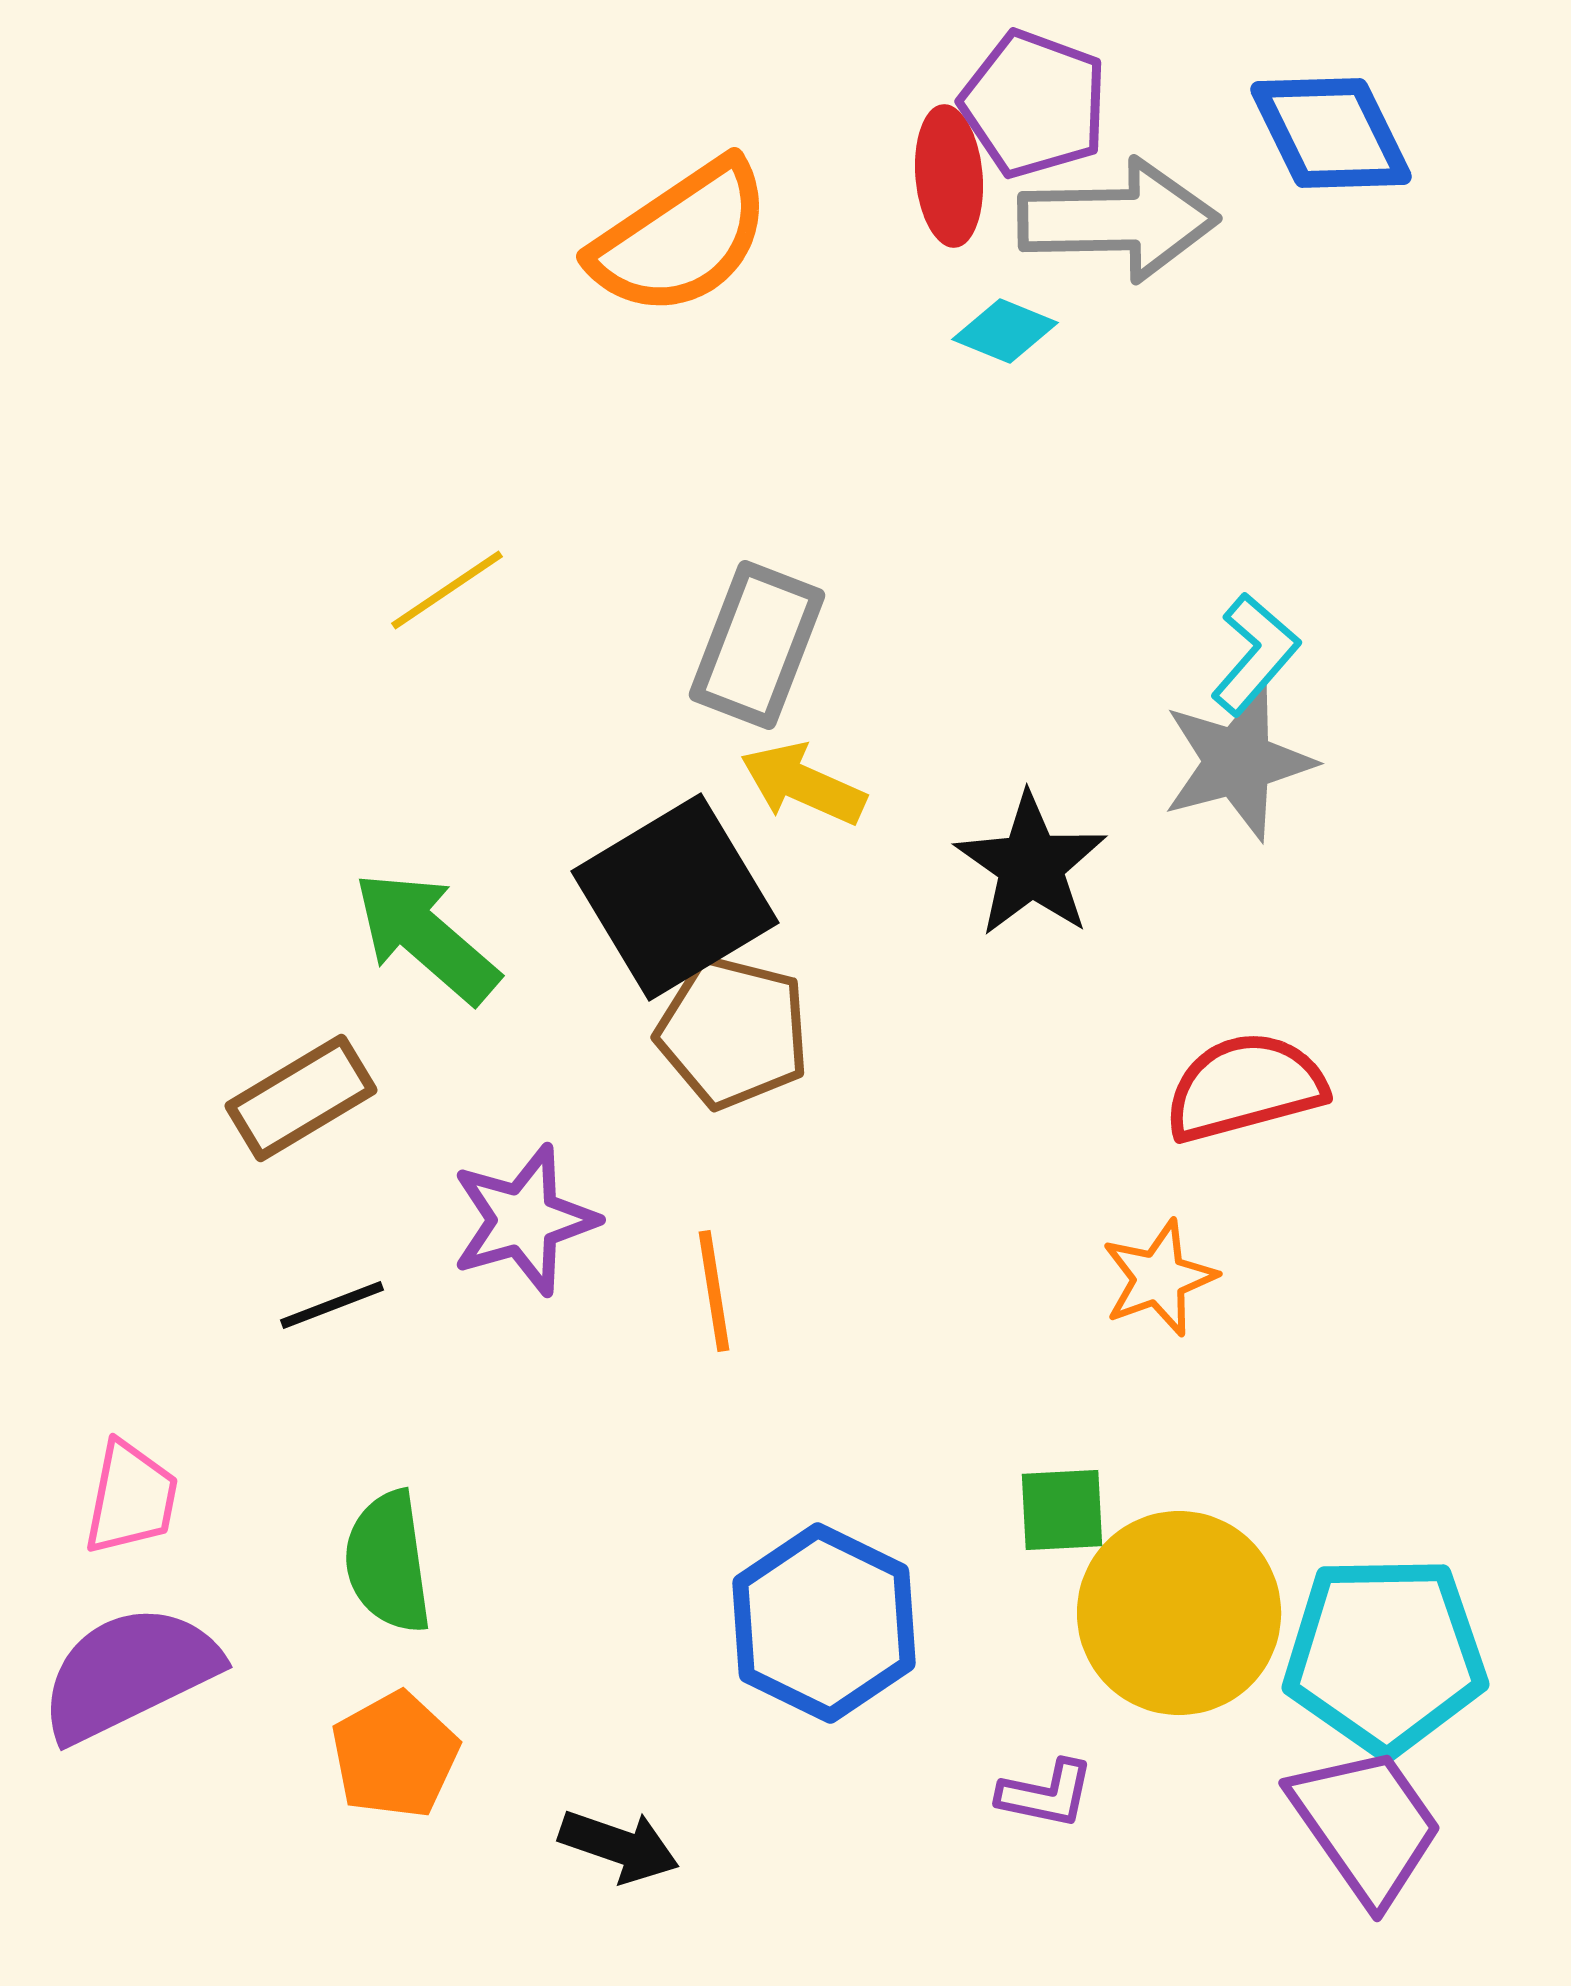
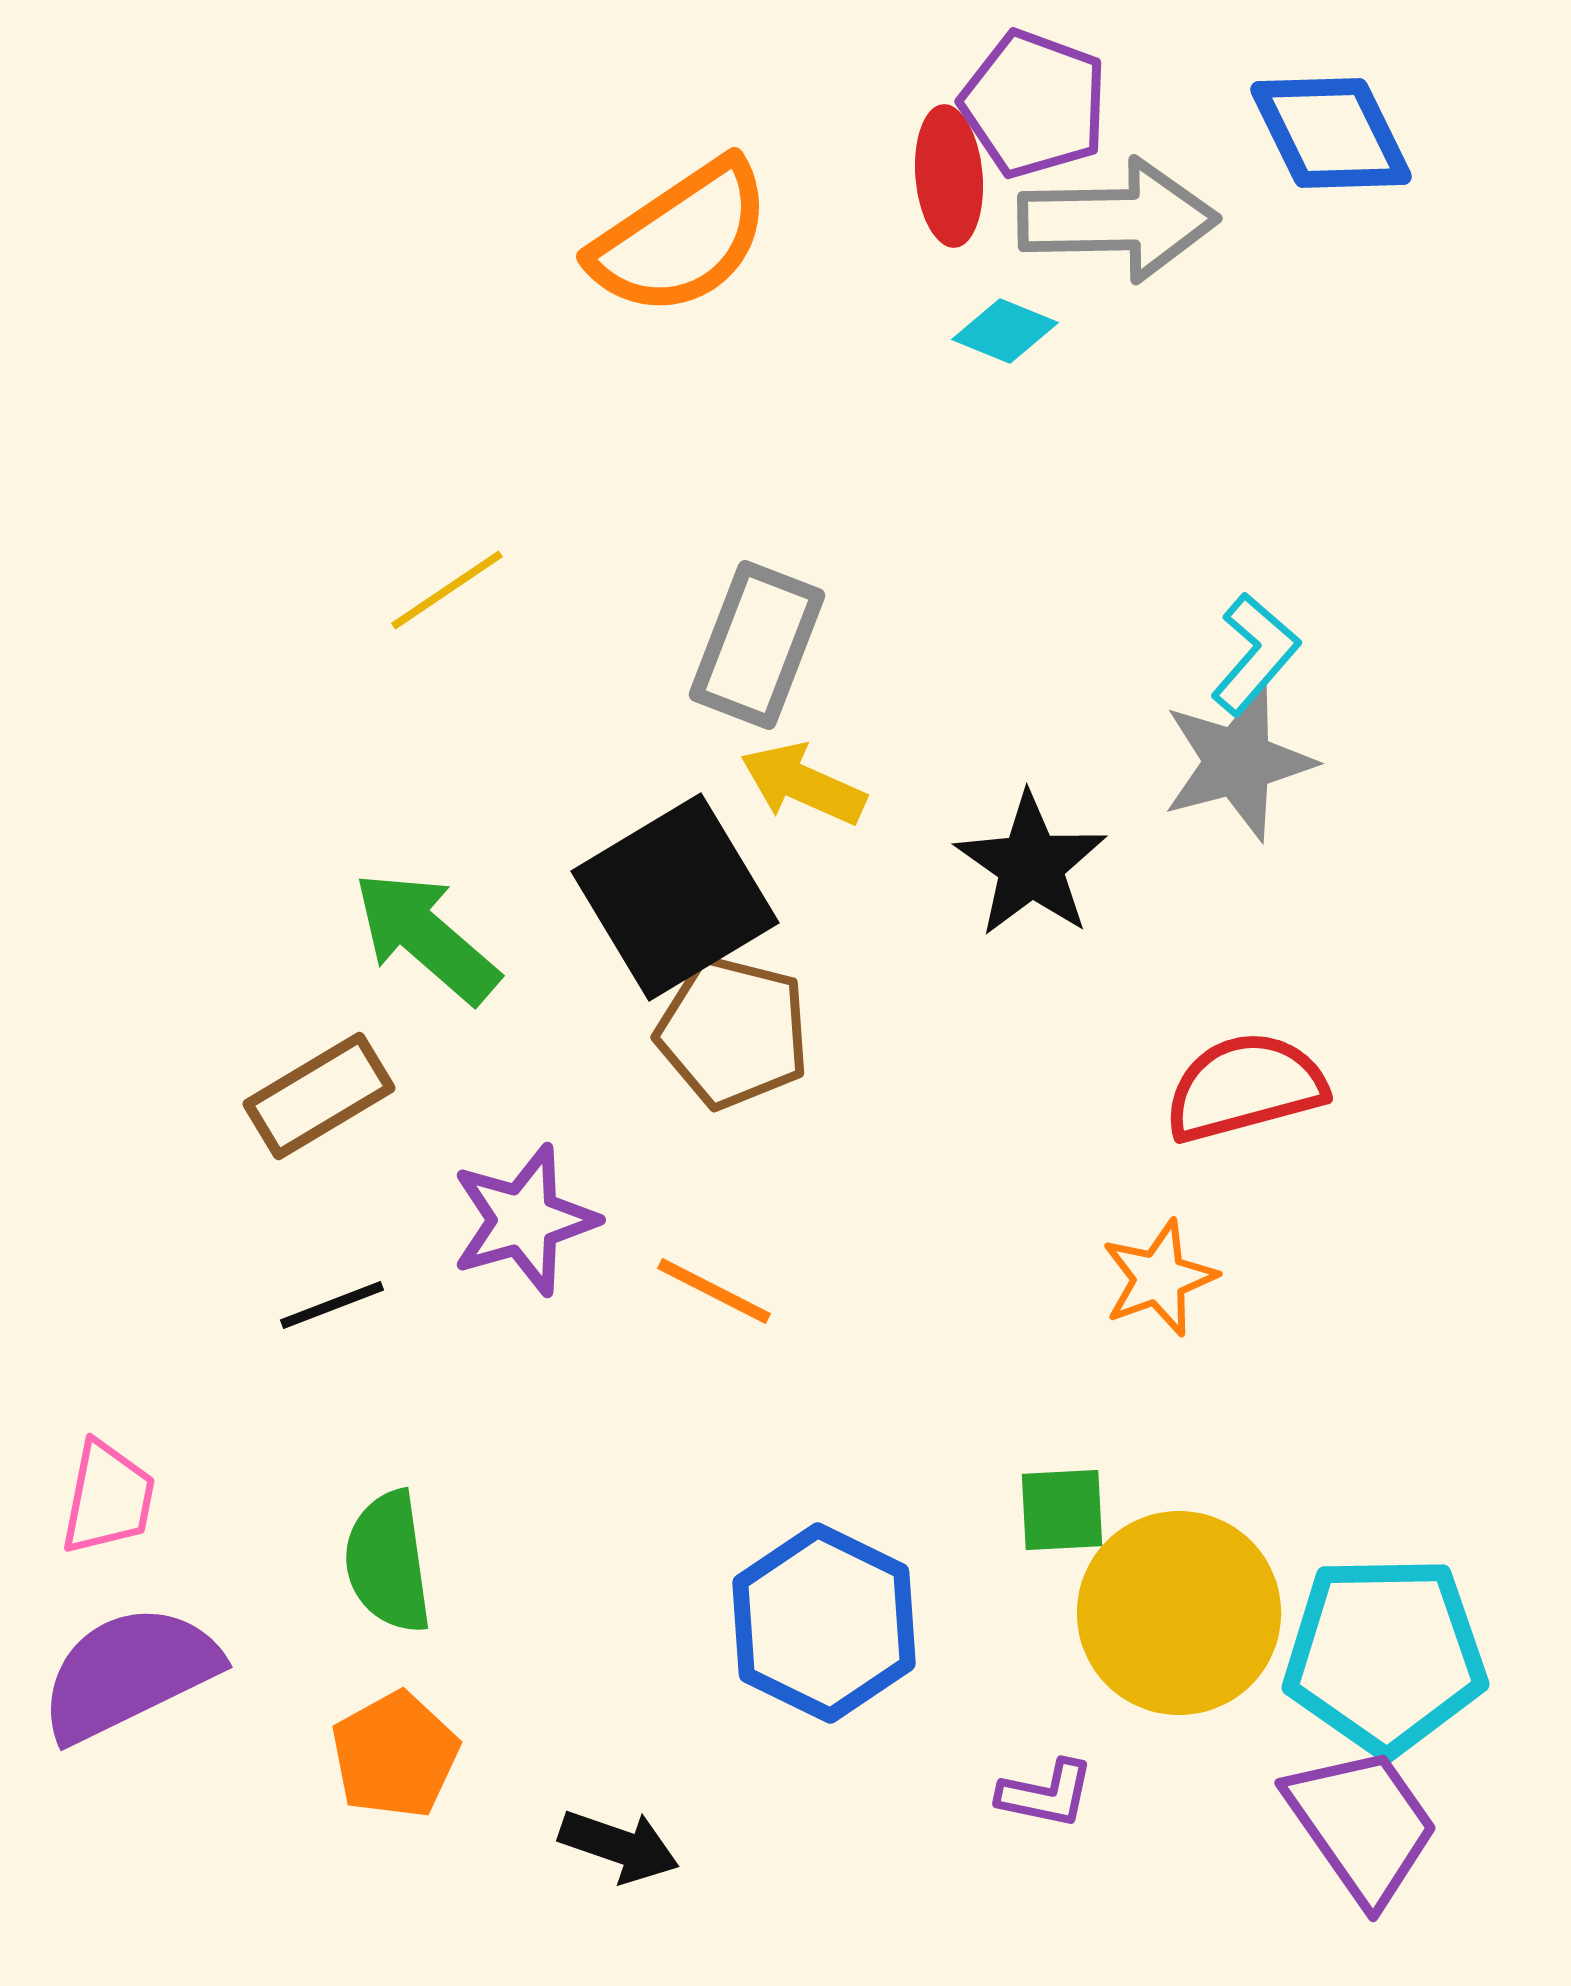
brown rectangle: moved 18 px right, 2 px up
orange line: rotated 54 degrees counterclockwise
pink trapezoid: moved 23 px left
purple trapezoid: moved 4 px left
